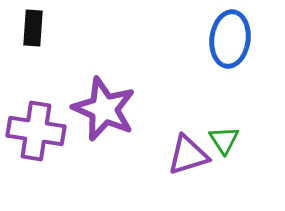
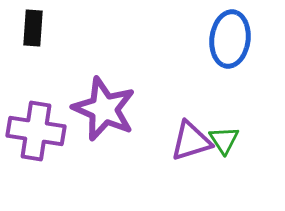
purple triangle: moved 3 px right, 14 px up
